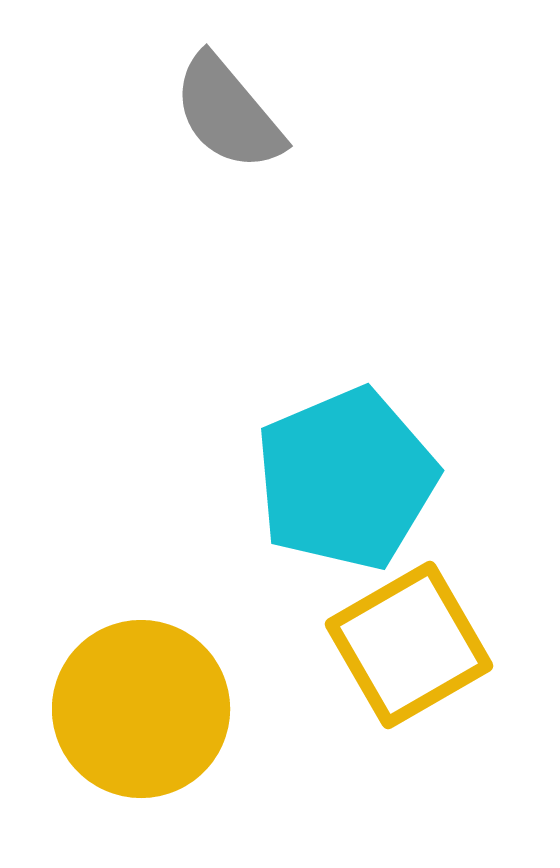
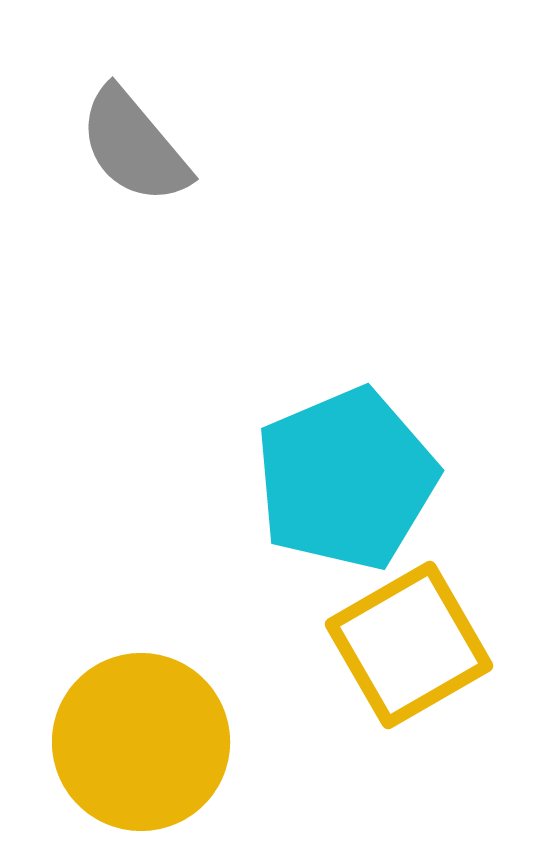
gray semicircle: moved 94 px left, 33 px down
yellow circle: moved 33 px down
